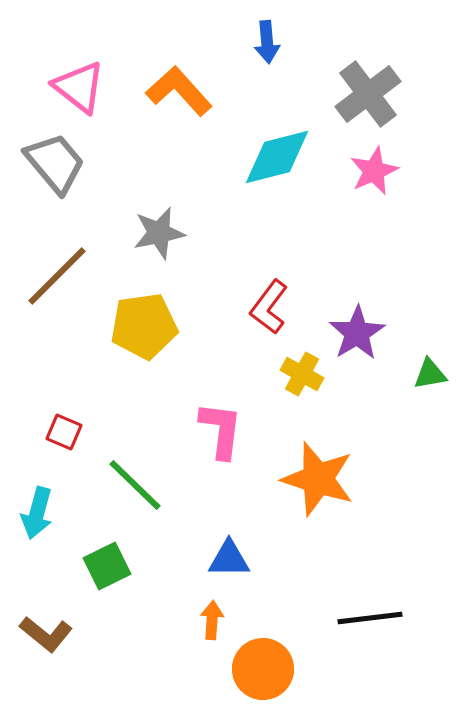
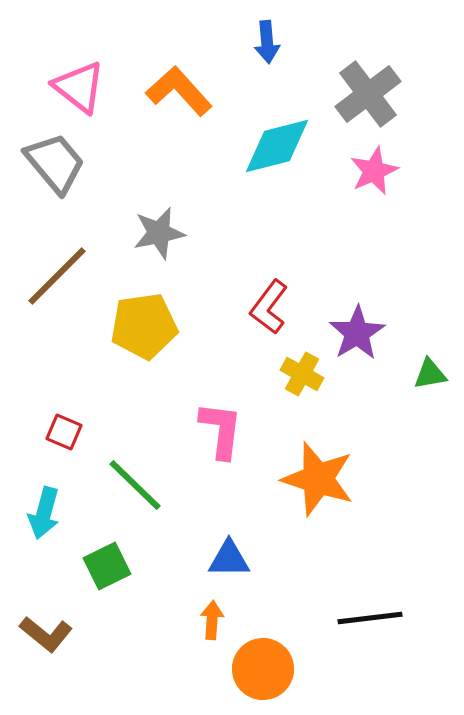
cyan diamond: moved 11 px up
cyan arrow: moved 7 px right
